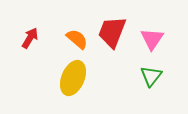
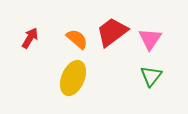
red trapezoid: rotated 32 degrees clockwise
pink triangle: moved 2 px left
